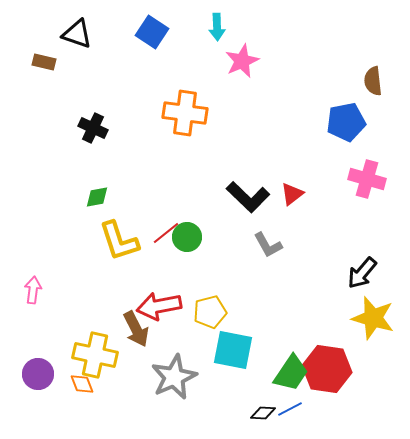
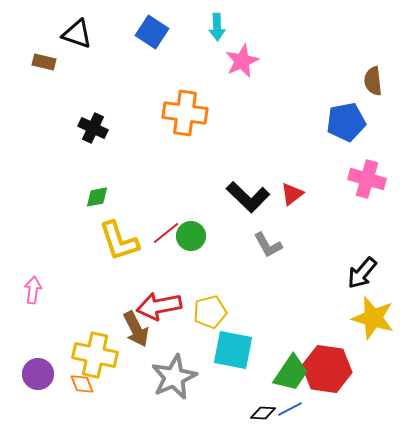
green circle: moved 4 px right, 1 px up
